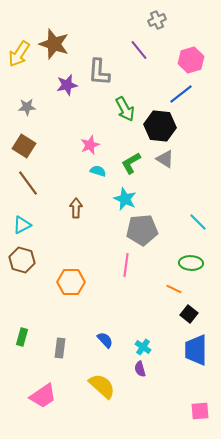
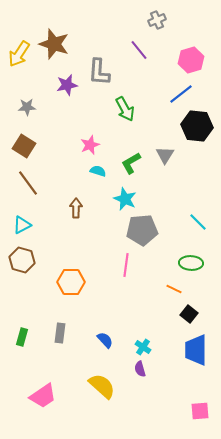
black hexagon: moved 37 px right
gray triangle: moved 4 px up; rotated 30 degrees clockwise
gray rectangle: moved 15 px up
